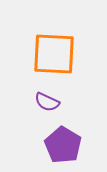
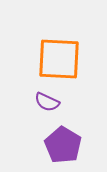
orange square: moved 5 px right, 5 px down
